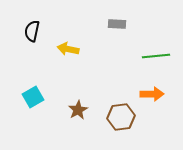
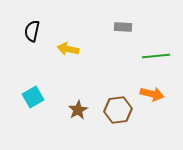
gray rectangle: moved 6 px right, 3 px down
orange arrow: rotated 15 degrees clockwise
brown hexagon: moved 3 px left, 7 px up
